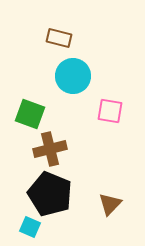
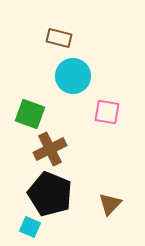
pink square: moved 3 px left, 1 px down
brown cross: rotated 12 degrees counterclockwise
